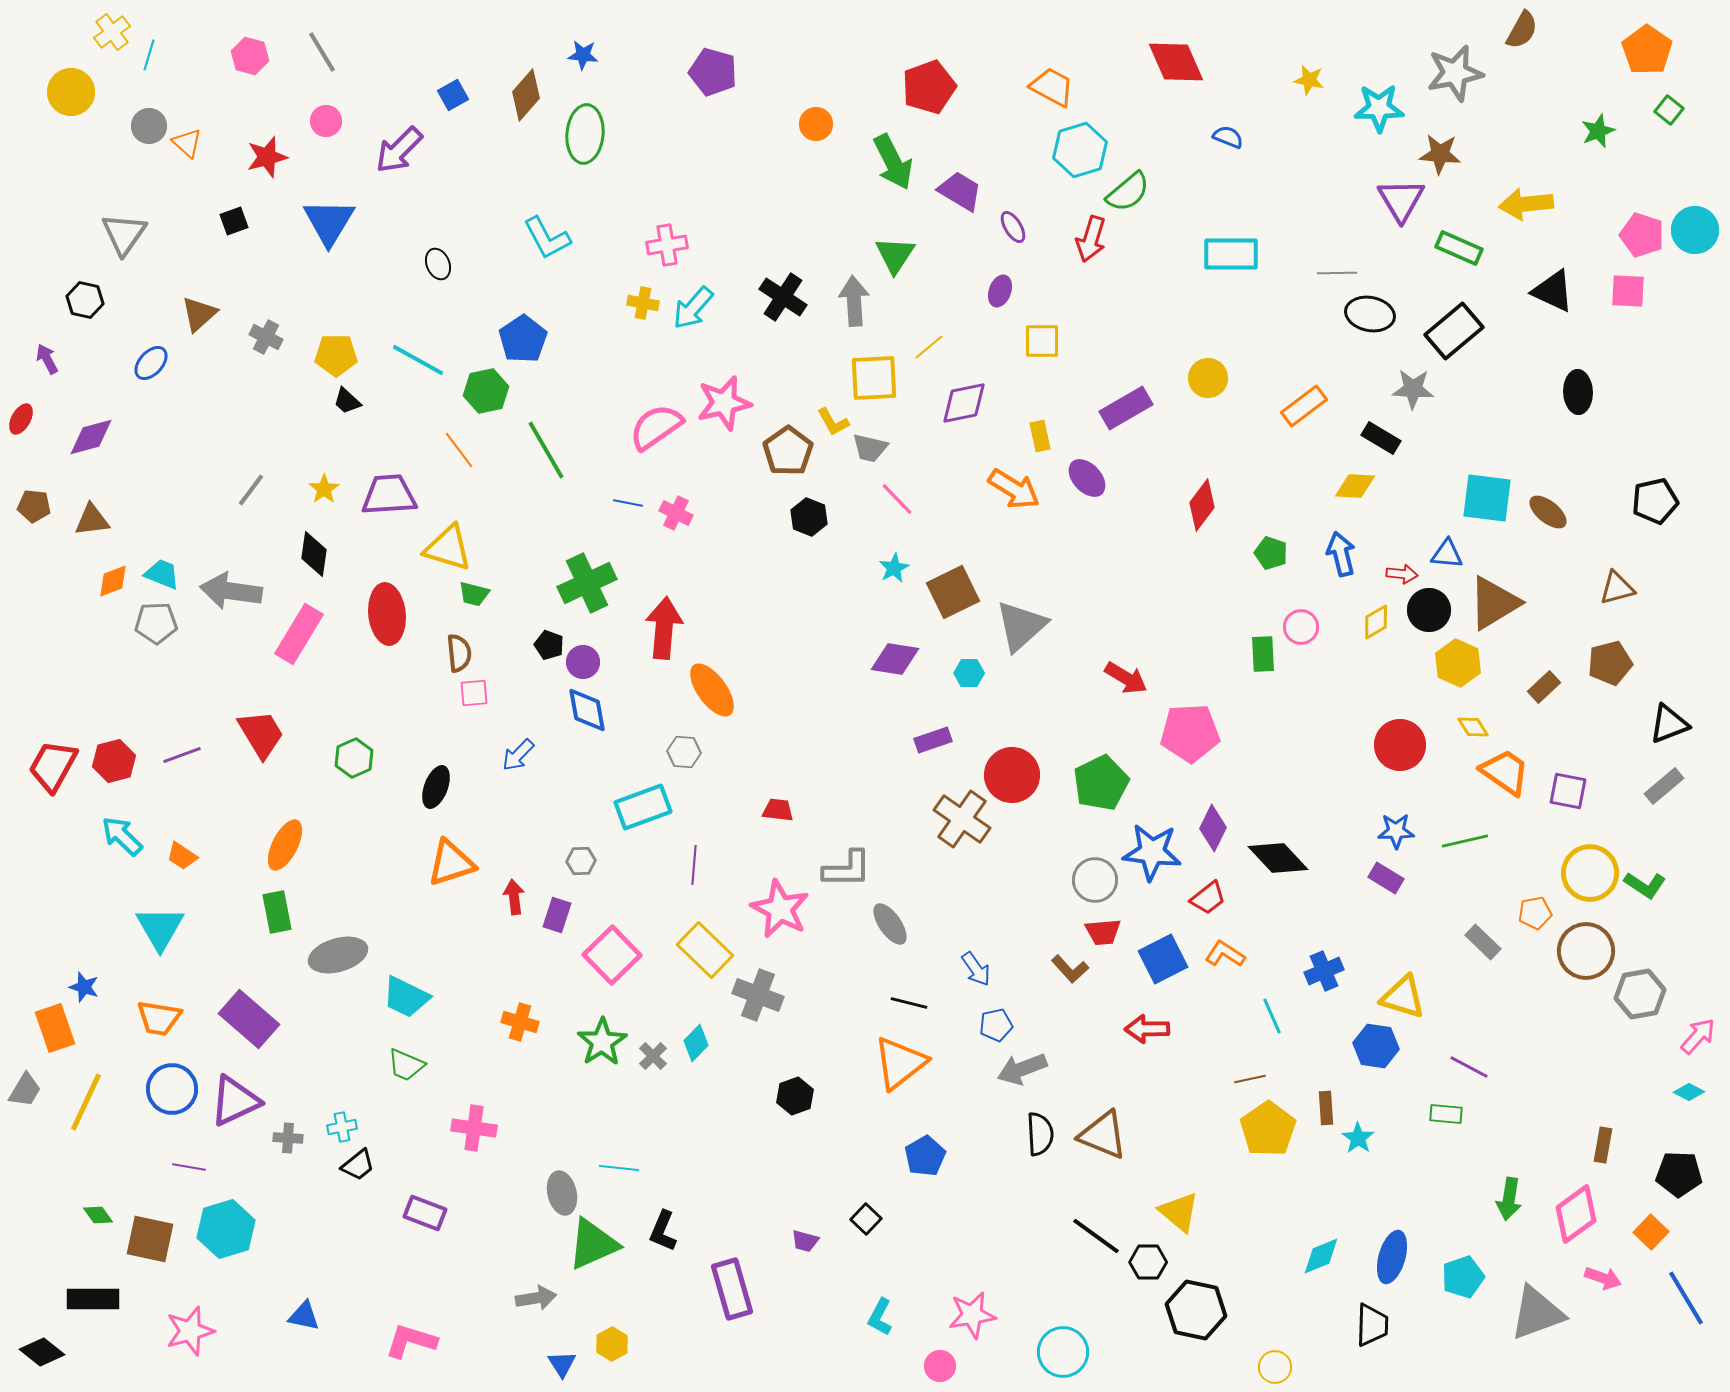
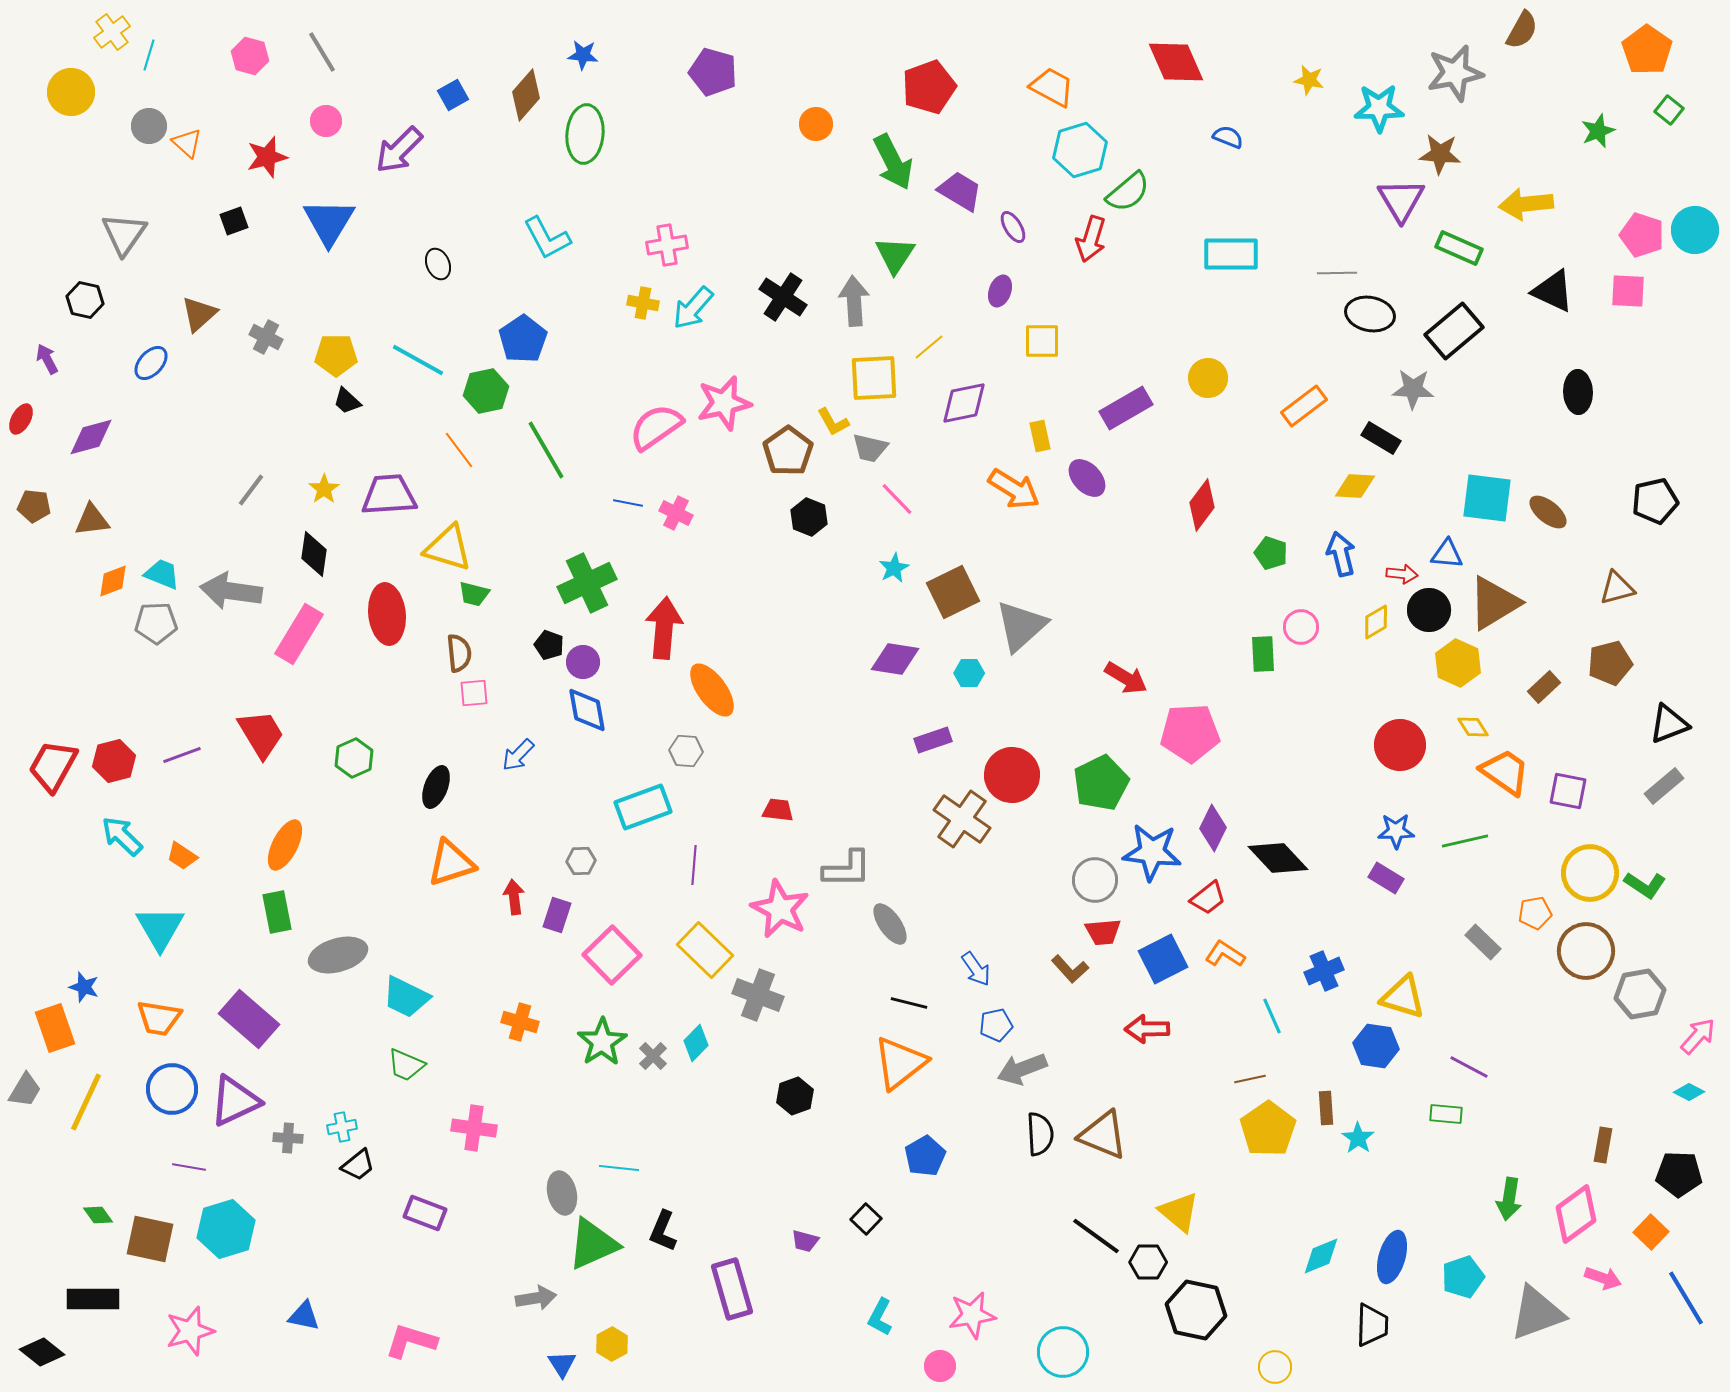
gray hexagon at (684, 752): moved 2 px right, 1 px up
